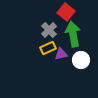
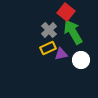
green arrow: moved 2 px up; rotated 20 degrees counterclockwise
